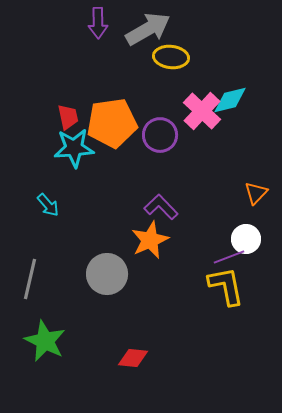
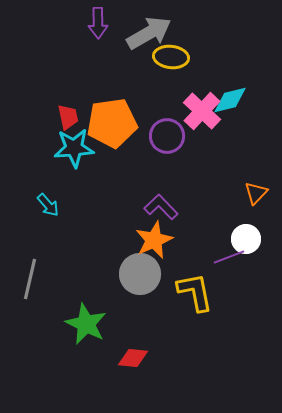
gray arrow: moved 1 px right, 4 px down
purple circle: moved 7 px right, 1 px down
orange star: moved 4 px right
gray circle: moved 33 px right
yellow L-shape: moved 31 px left, 6 px down
green star: moved 41 px right, 17 px up
